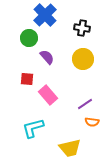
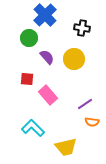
yellow circle: moved 9 px left
cyan L-shape: rotated 60 degrees clockwise
yellow trapezoid: moved 4 px left, 1 px up
